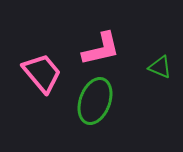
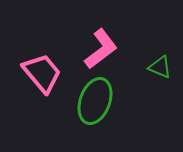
pink L-shape: rotated 24 degrees counterclockwise
